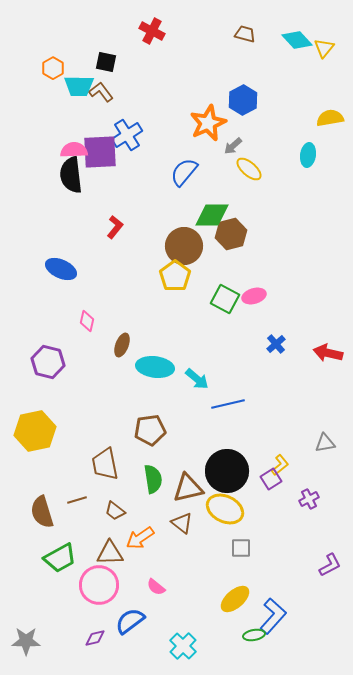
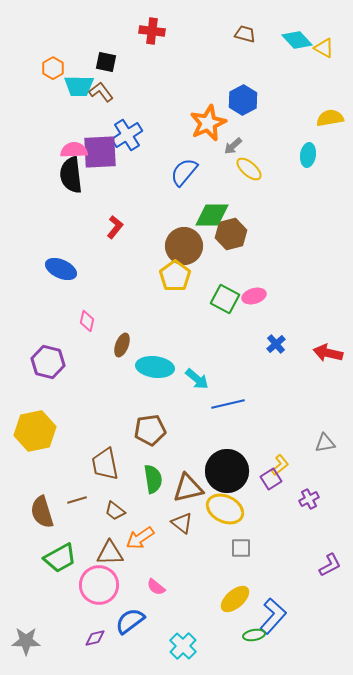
red cross at (152, 31): rotated 20 degrees counterclockwise
yellow triangle at (324, 48): rotated 40 degrees counterclockwise
